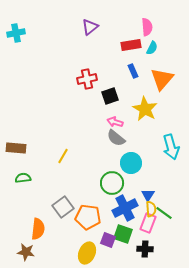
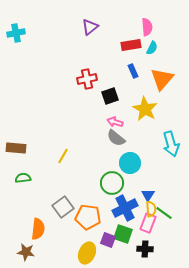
cyan arrow: moved 3 px up
cyan circle: moved 1 px left
